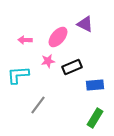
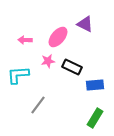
black rectangle: rotated 48 degrees clockwise
